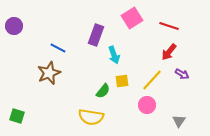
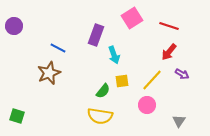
yellow semicircle: moved 9 px right, 1 px up
